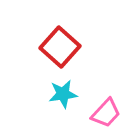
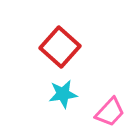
pink trapezoid: moved 4 px right, 1 px up
